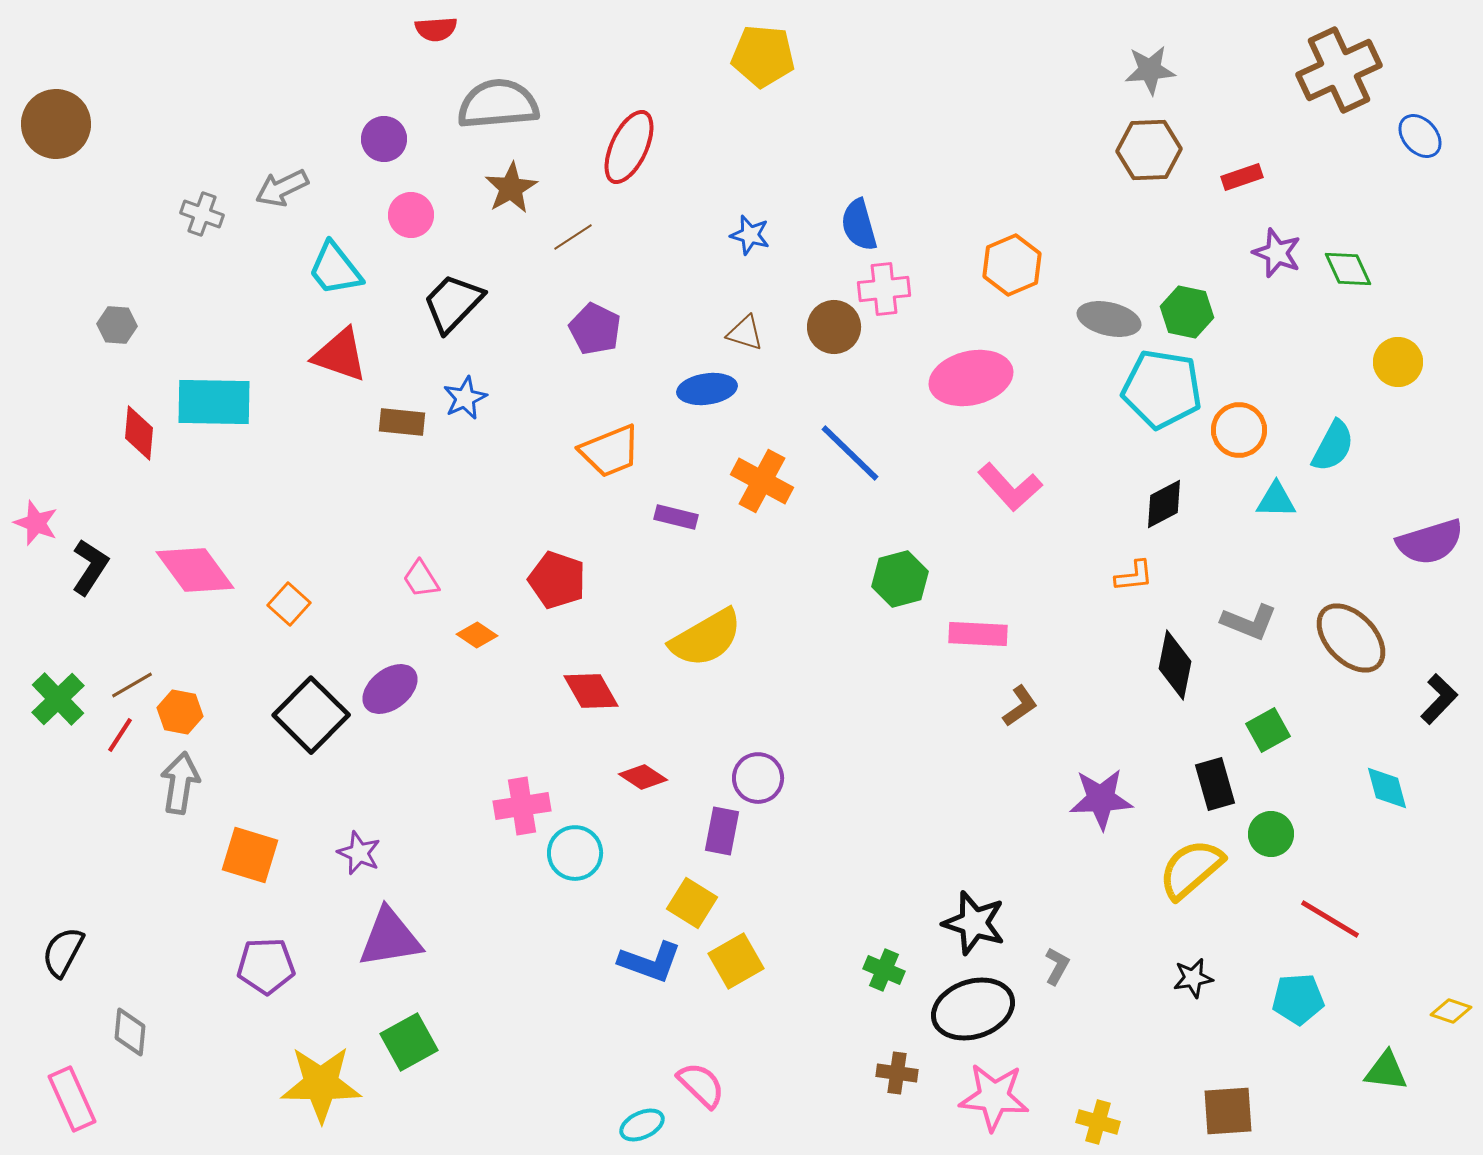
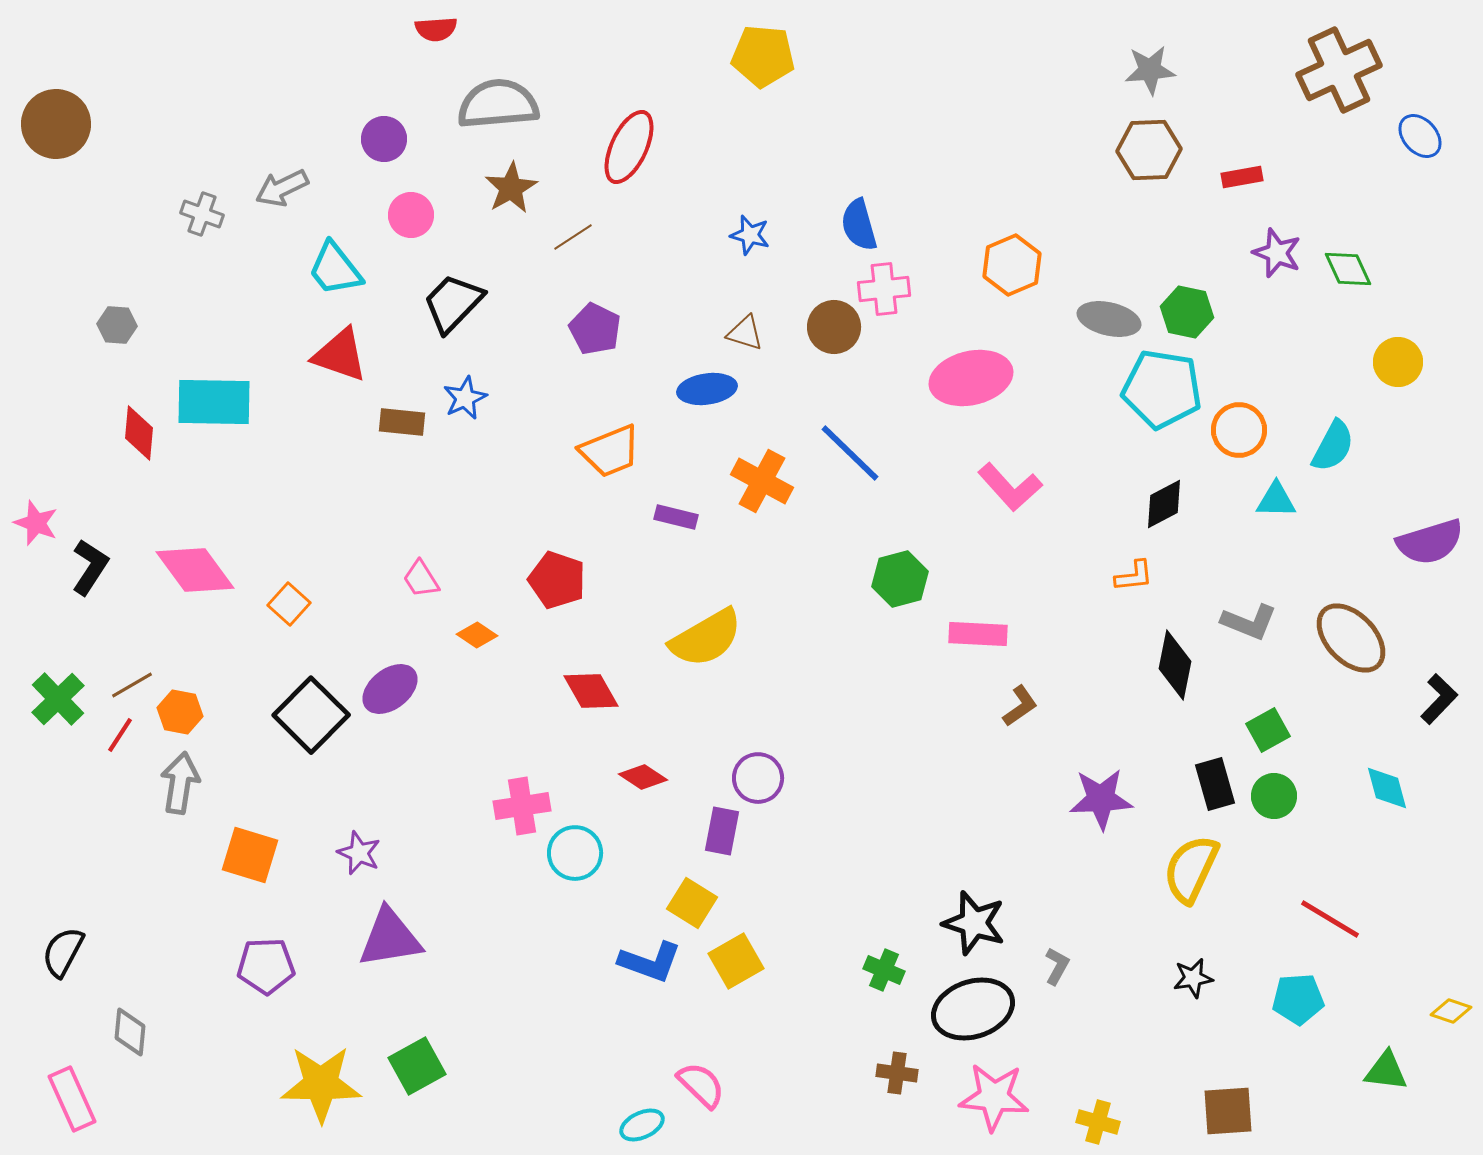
red rectangle at (1242, 177): rotated 9 degrees clockwise
green circle at (1271, 834): moved 3 px right, 38 px up
yellow semicircle at (1191, 869): rotated 24 degrees counterclockwise
green square at (409, 1042): moved 8 px right, 24 px down
